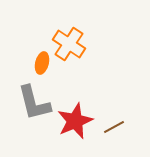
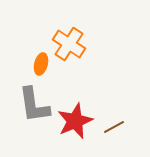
orange ellipse: moved 1 px left, 1 px down
gray L-shape: moved 2 px down; rotated 6 degrees clockwise
